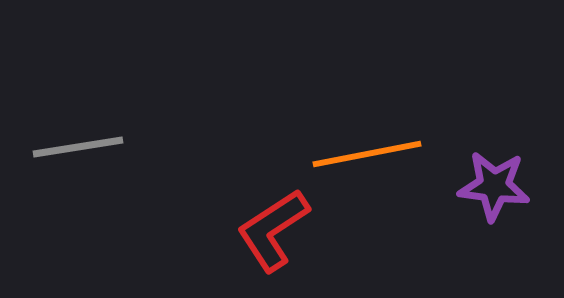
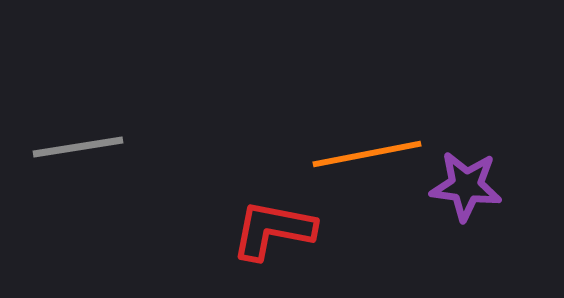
purple star: moved 28 px left
red L-shape: rotated 44 degrees clockwise
